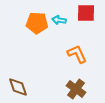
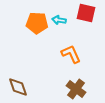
red square: rotated 12 degrees clockwise
orange L-shape: moved 6 px left
